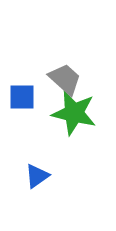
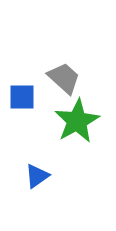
gray trapezoid: moved 1 px left, 1 px up
green star: moved 3 px right, 8 px down; rotated 30 degrees clockwise
